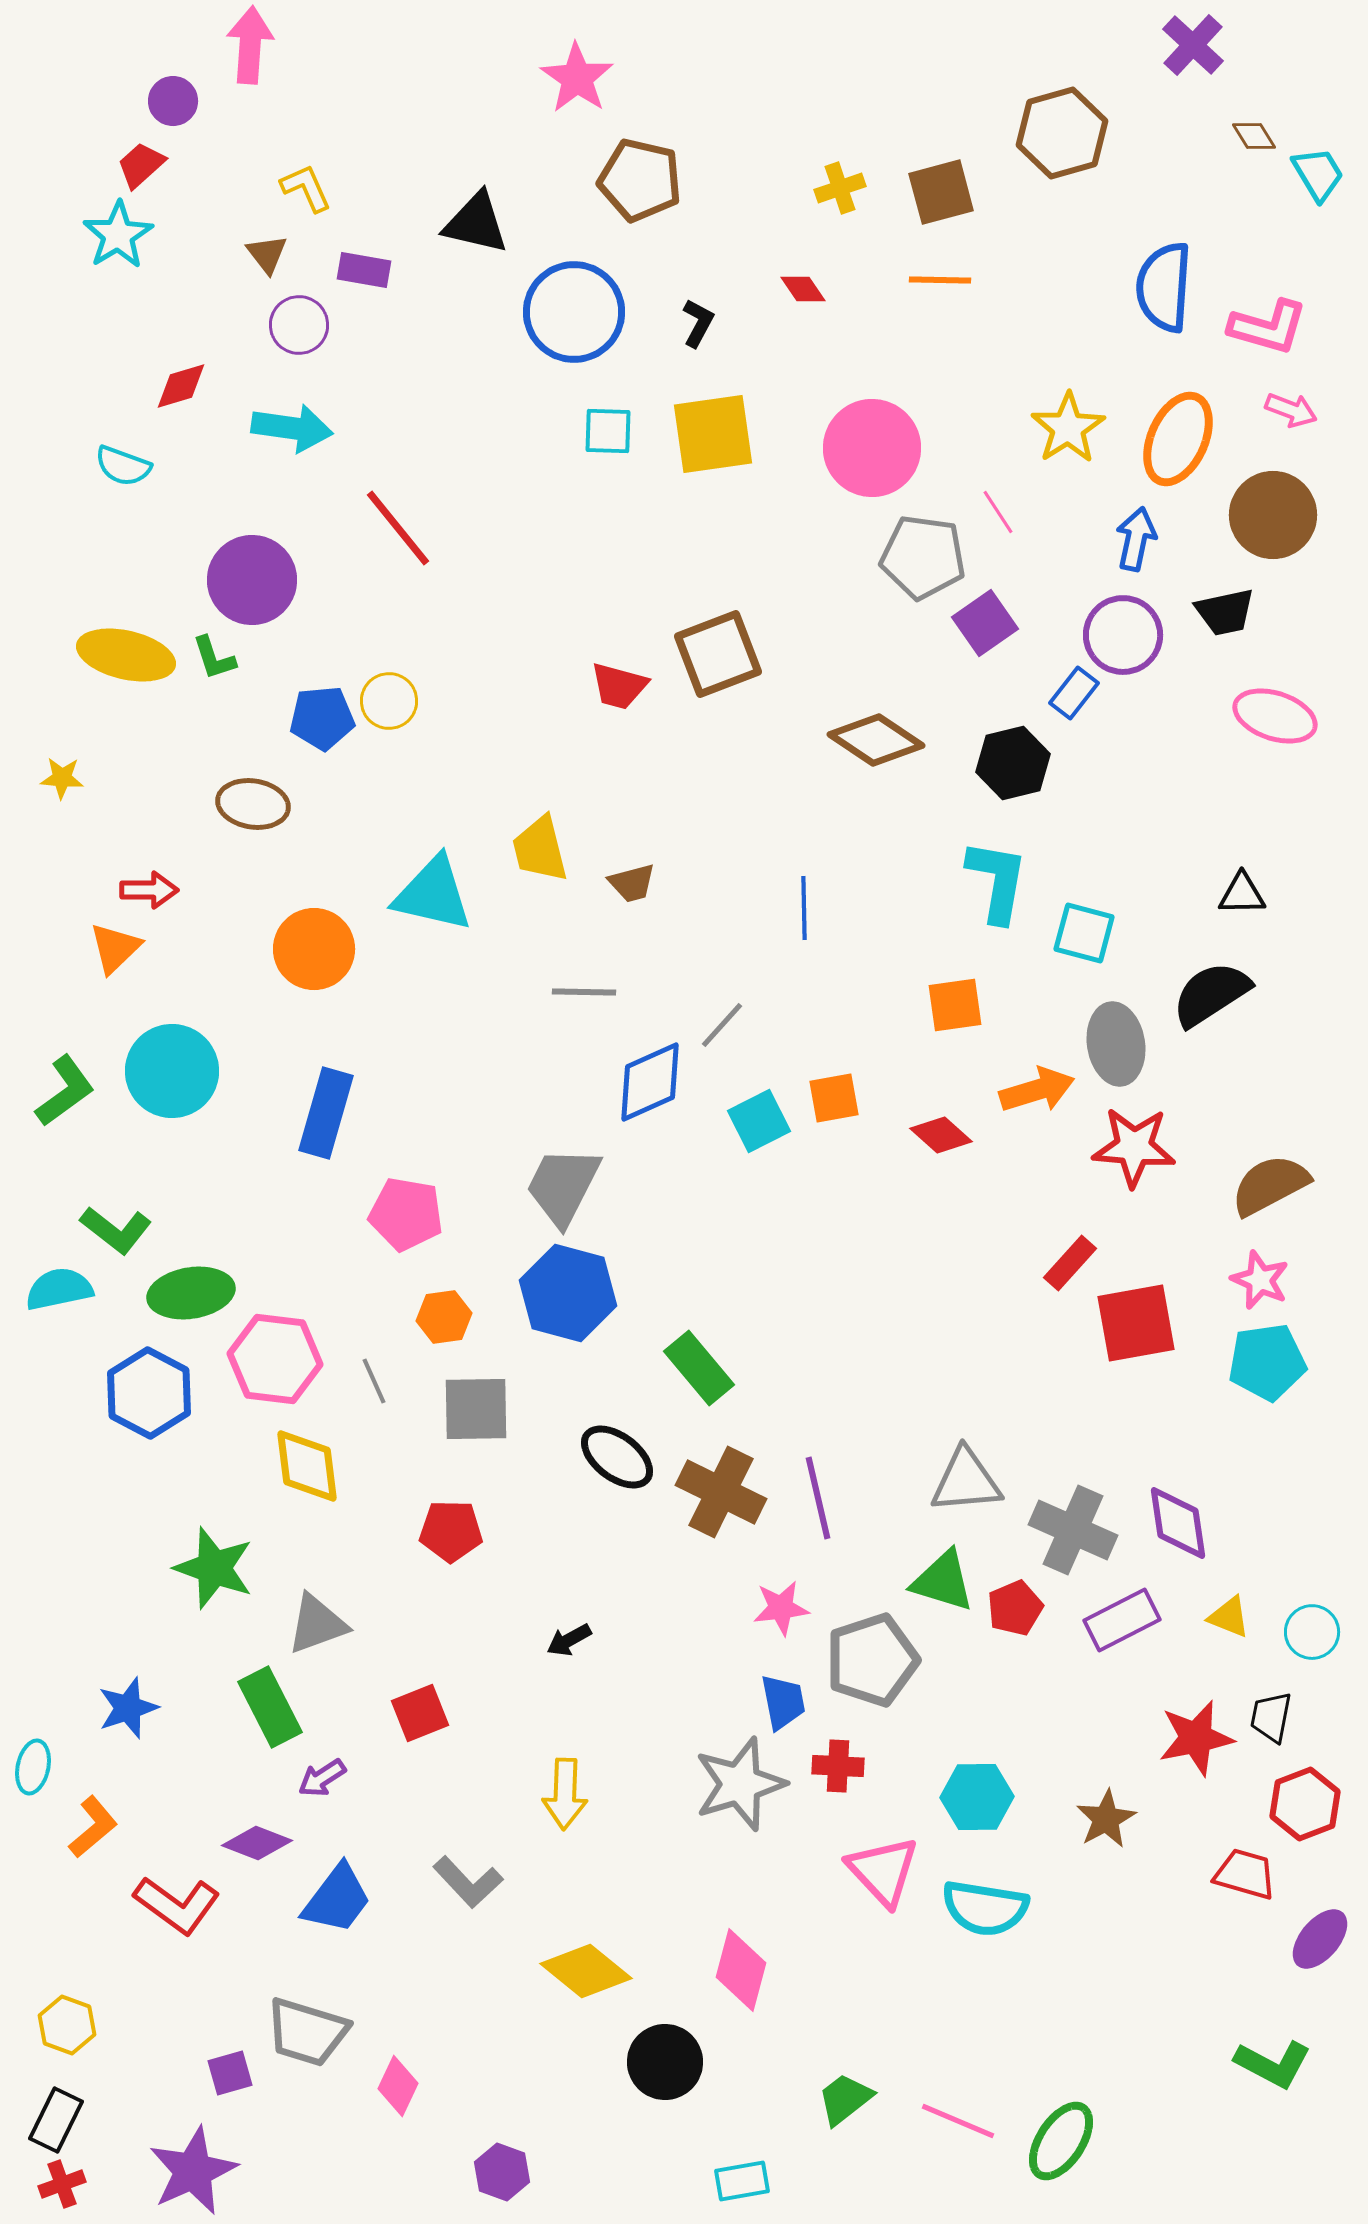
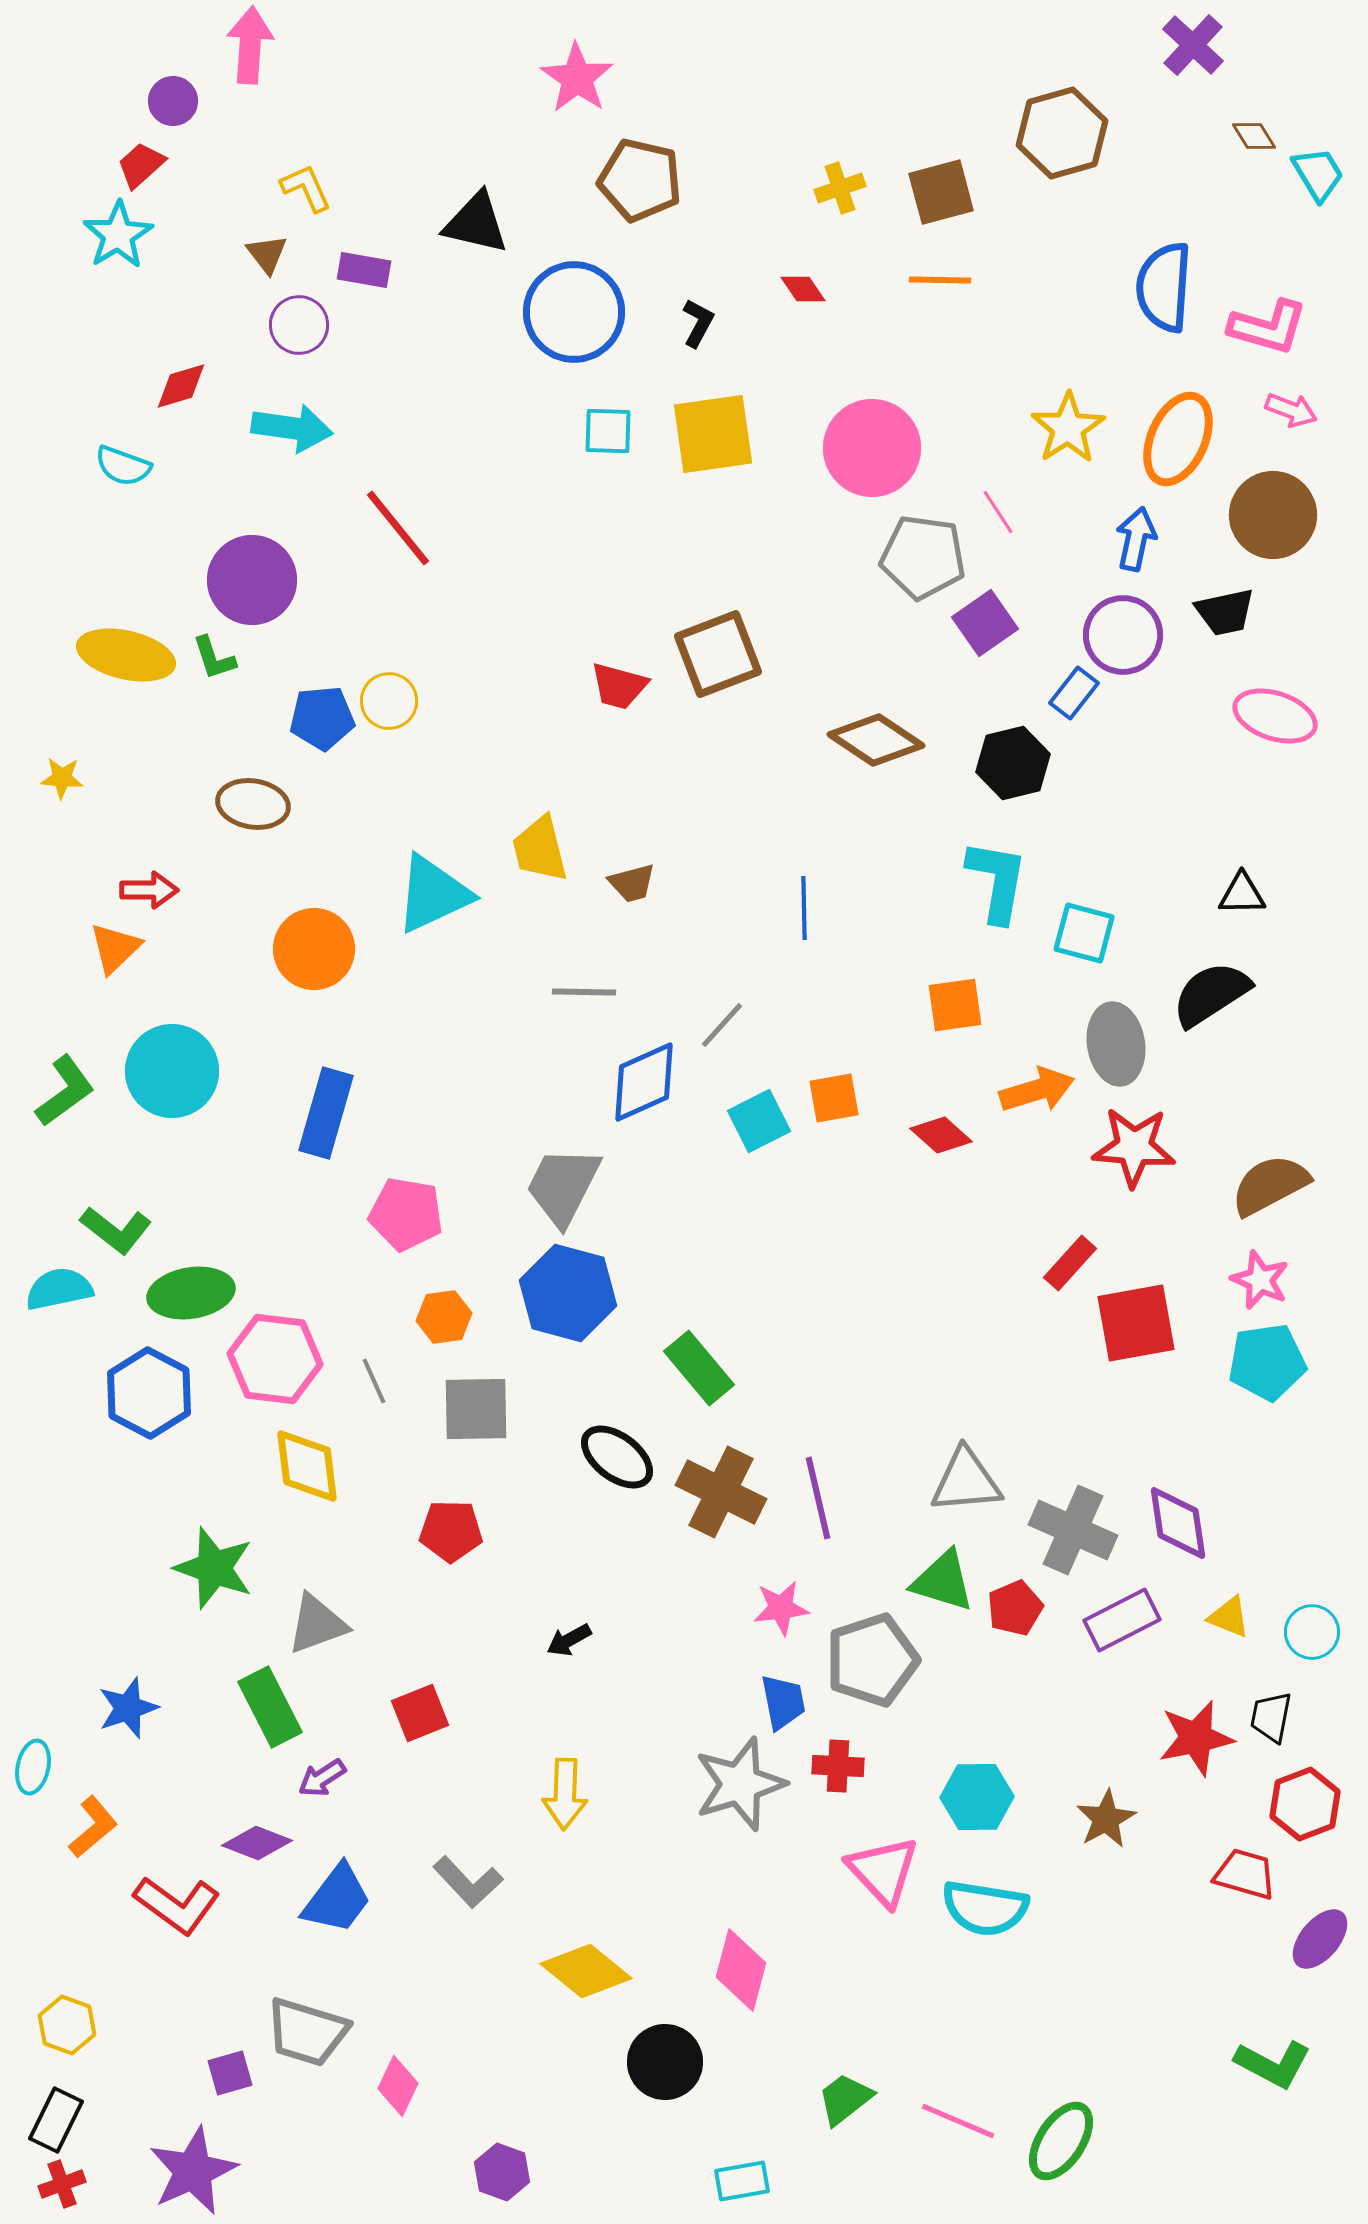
cyan triangle at (433, 894): rotated 38 degrees counterclockwise
blue diamond at (650, 1082): moved 6 px left
